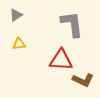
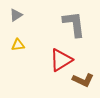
gray L-shape: moved 2 px right
yellow triangle: moved 1 px left, 1 px down
red triangle: rotated 35 degrees counterclockwise
